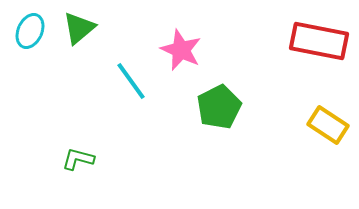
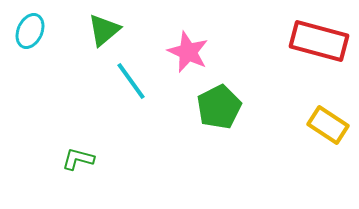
green triangle: moved 25 px right, 2 px down
red rectangle: rotated 4 degrees clockwise
pink star: moved 7 px right, 2 px down
